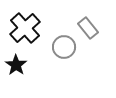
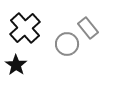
gray circle: moved 3 px right, 3 px up
